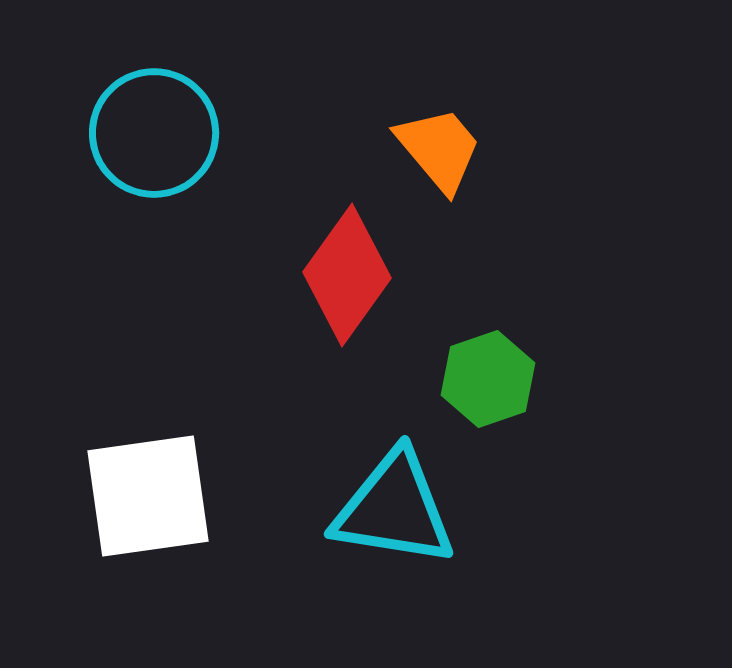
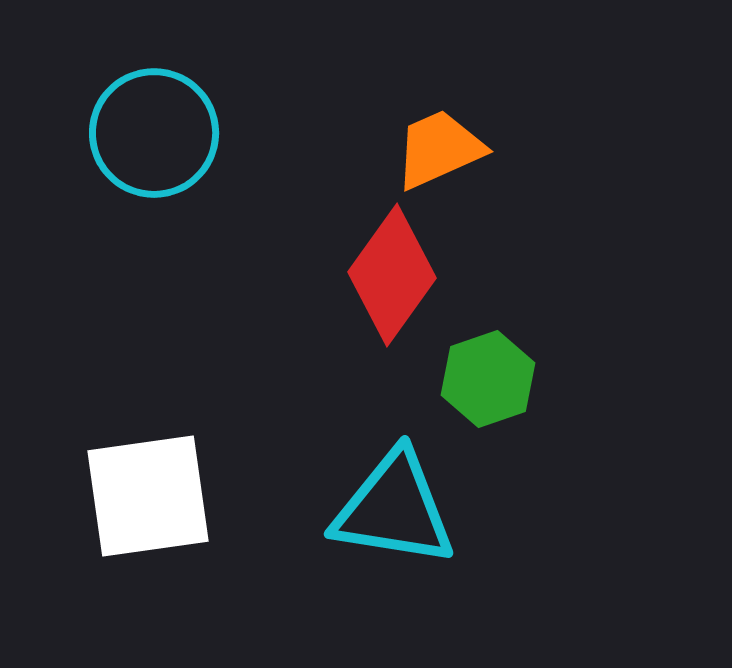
orange trapezoid: rotated 74 degrees counterclockwise
red diamond: moved 45 px right
